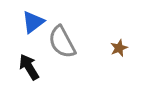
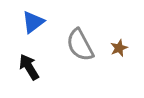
gray semicircle: moved 18 px right, 3 px down
